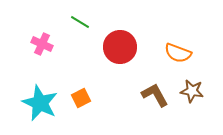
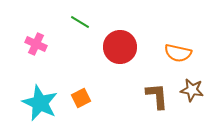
pink cross: moved 6 px left
orange semicircle: rotated 8 degrees counterclockwise
brown star: moved 1 px up
brown L-shape: moved 2 px right, 1 px down; rotated 24 degrees clockwise
